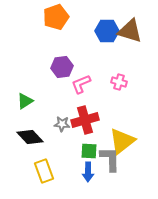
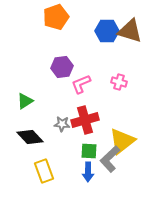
gray L-shape: rotated 132 degrees counterclockwise
